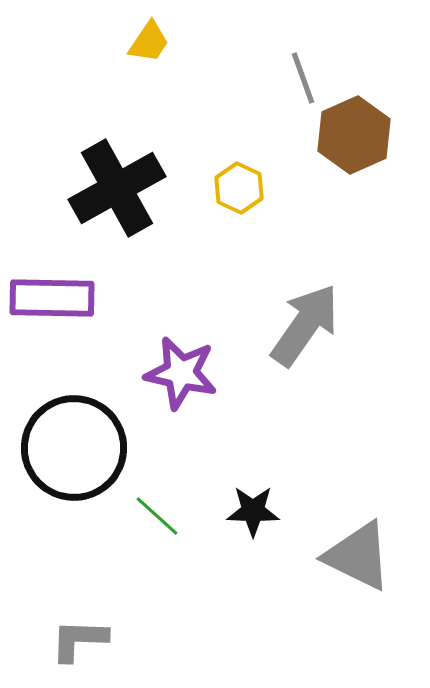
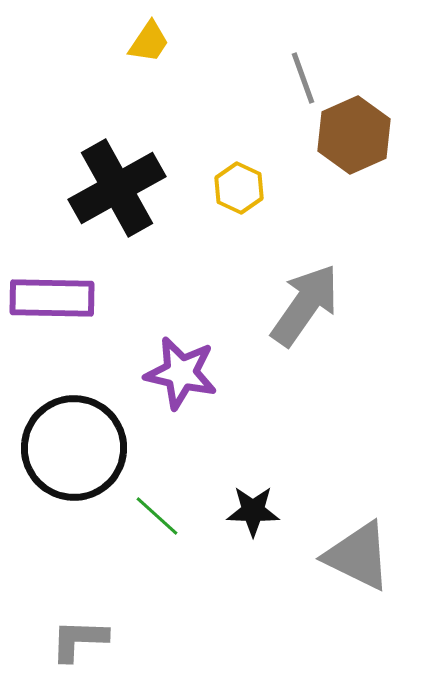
gray arrow: moved 20 px up
